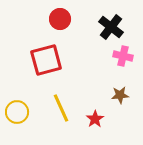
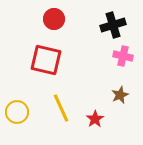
red circle: moved 6 px left
black cross: moved 2 px right, 2 px up; rotated 35 degrees clockwise
red square: rotated 28 degrees clockwise
brown star: rotated 18 degrees counterclockwise
